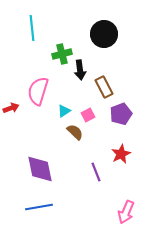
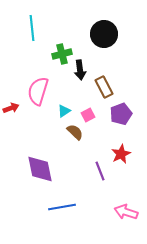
purple line: moved 4 px right, 1 px up
blue line: moved 23 px right
pink arrow: rotated 85 degrees clockwise
